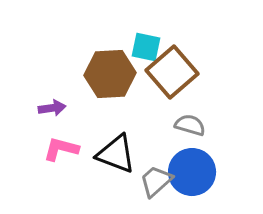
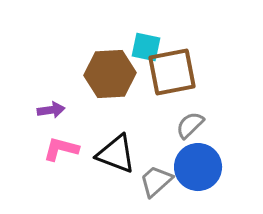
brown square: rotated 30 degrees clockwise
purple arrow: moved 1 px left, 2 px down
gray semicircle: rotated 60 degrees counterclockwise
blue circle: moved 6 px right, 5 px up
